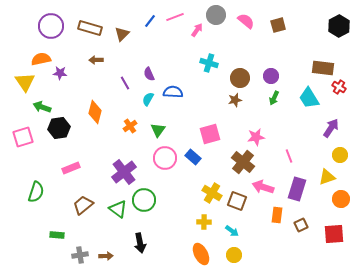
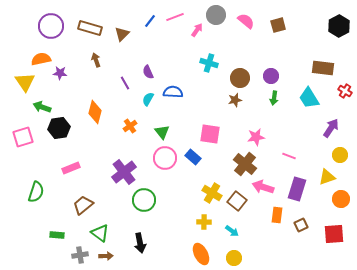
brown arrow at (96, 60): rotated 72 degrees clockwise
purple semicircle at (149, 74): moved 1 px left, 2 px up
red cross at (339, 87): moved 6 px right, 4 px down
green arrow at (274, 98): rotated 16 degrees counterclockwise
green triangle at (158, 130): moved 4 px right, 2 px down; rotated 14 degrees counterclockwise
pink square at (210, 134): rotated 25 degrees clockwise
pink line at (289, 156): rotated 48 degrees counterclockwise
brown cross at (243, 162): moved 2 px right, 2 px down
brown square at (237, 201): rotated 18 degrees clockwise
green triangle at (118, 209): moved 18 px left, 24 px down
yellow circle at (234, 255): moved 3 px down
